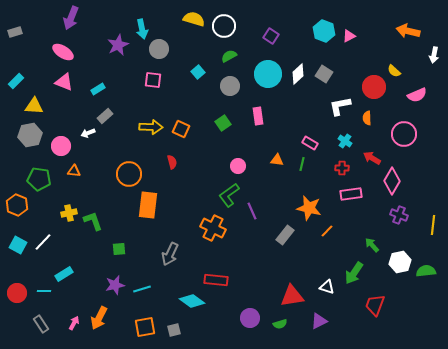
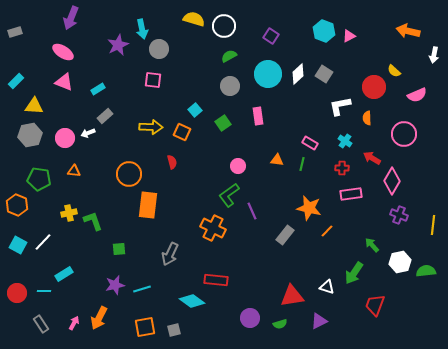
cyan square at (198, 72): moved 3 px left, 38 px down
orange square at (181, 129): moved 1 px right, 3 px down
pink circle at (61, 146): moved 4 px right, 8 px up
